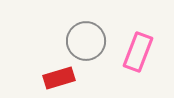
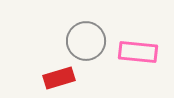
pink rectangle: rotated 75 degrees clockwise
